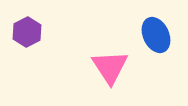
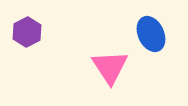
blue ellipse: moved 5 px left, 1 px up
